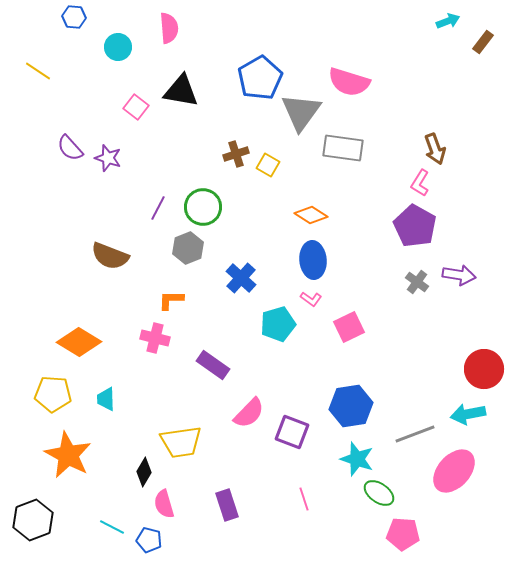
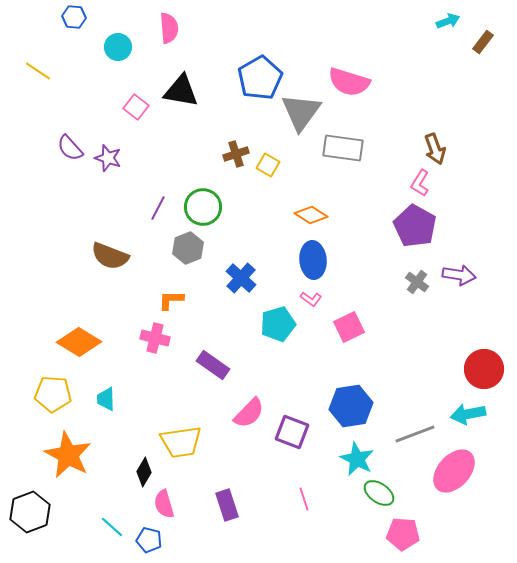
cyan star at (357, 459): rotated 8 degrees clockwise
black hexagon at (33, 520): moved 3 px left, 8 px up
cyan line at (112, 527): rotated 15 degrees clockwise
